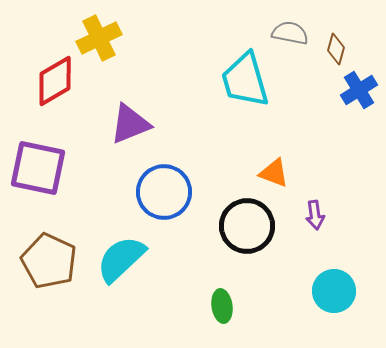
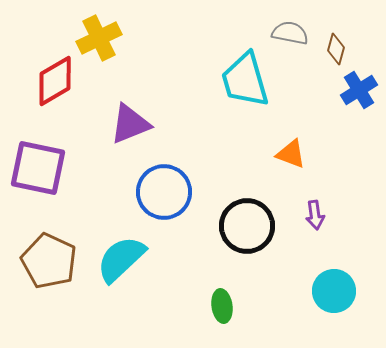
orange triangle: moved 17 px right, 19 px up
